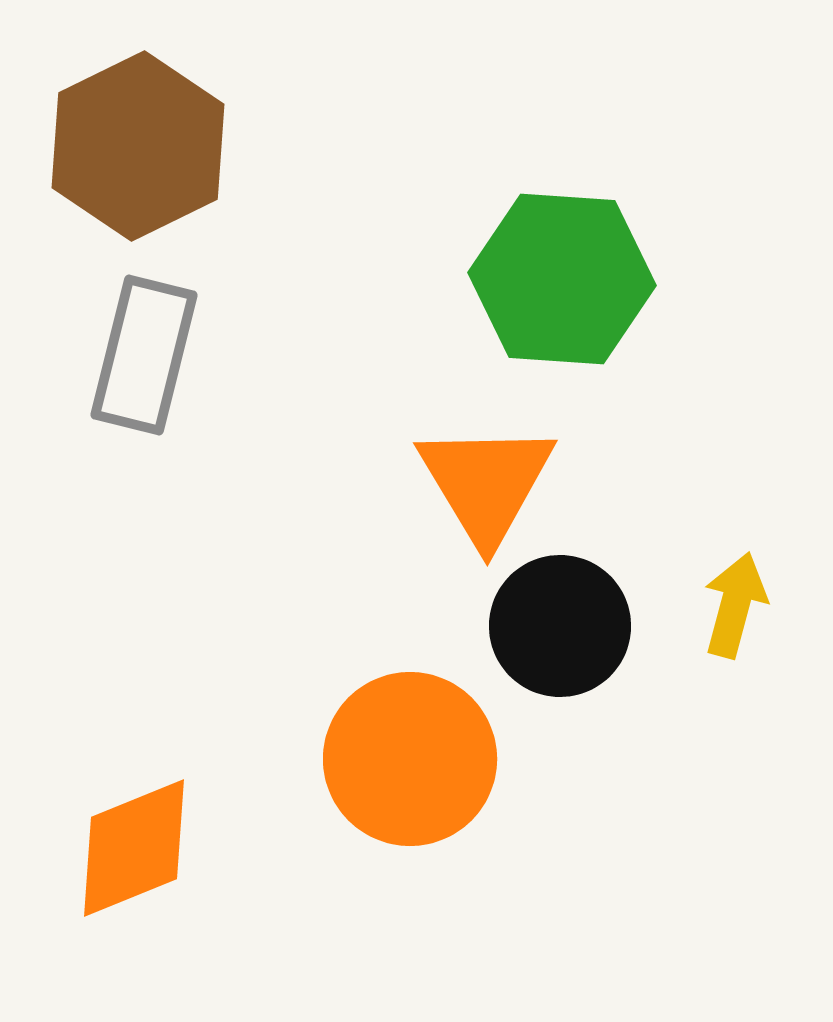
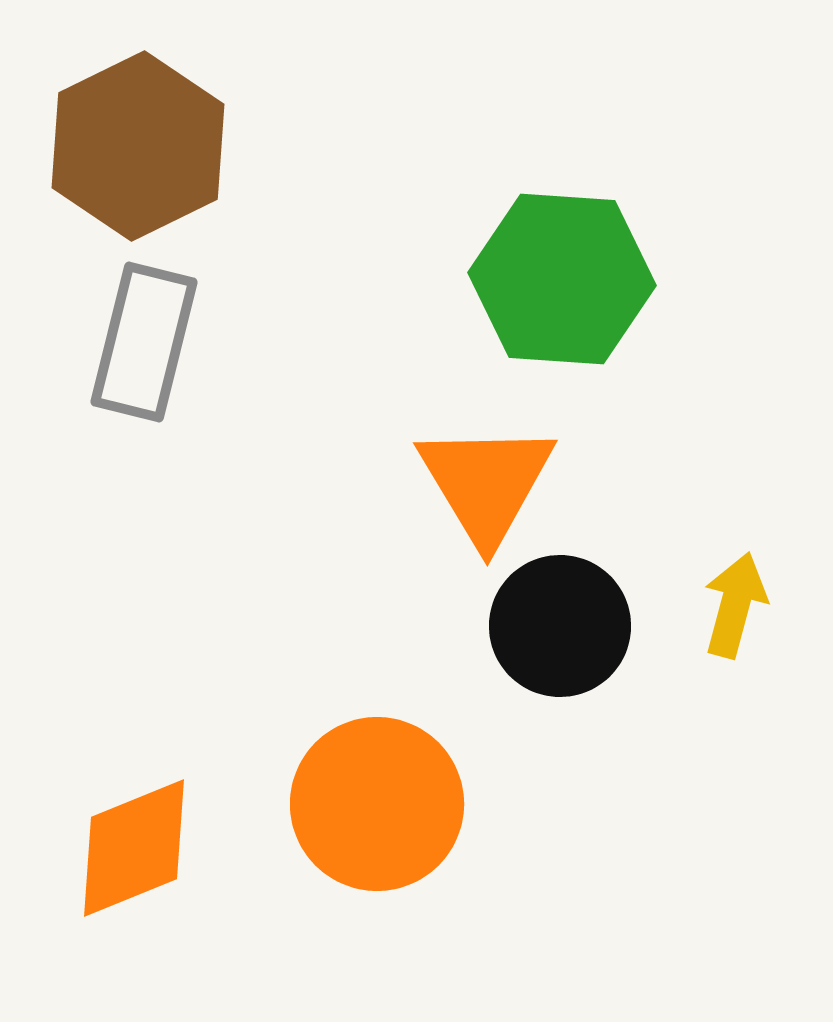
gray rectangle: moved 13 px up
orange circle: moved 33 px left, 45 px down
